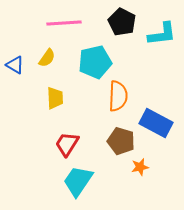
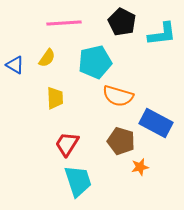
orange semicircle: rotated 104 degrees clockwise
cyan trapezoid: rotated 128 degrees clockwise
